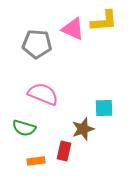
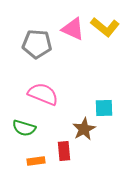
yellow L-shape: moved 1 px right, 6 px down; rotated 44 degrees clockwise
brown star: moved 1 px right; rotated 10 degrees counterclockwise
red rectangle: rotated 18 degrees counterclockwise
